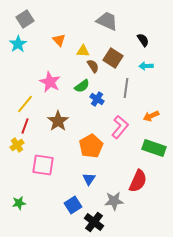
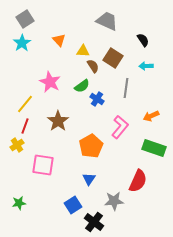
cyan star: moved 4 px right, 1 px up
